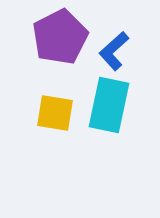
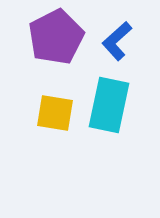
purple pentagon: moved 4 px left
blue L-shape: moved 3 px right, 10 px up
